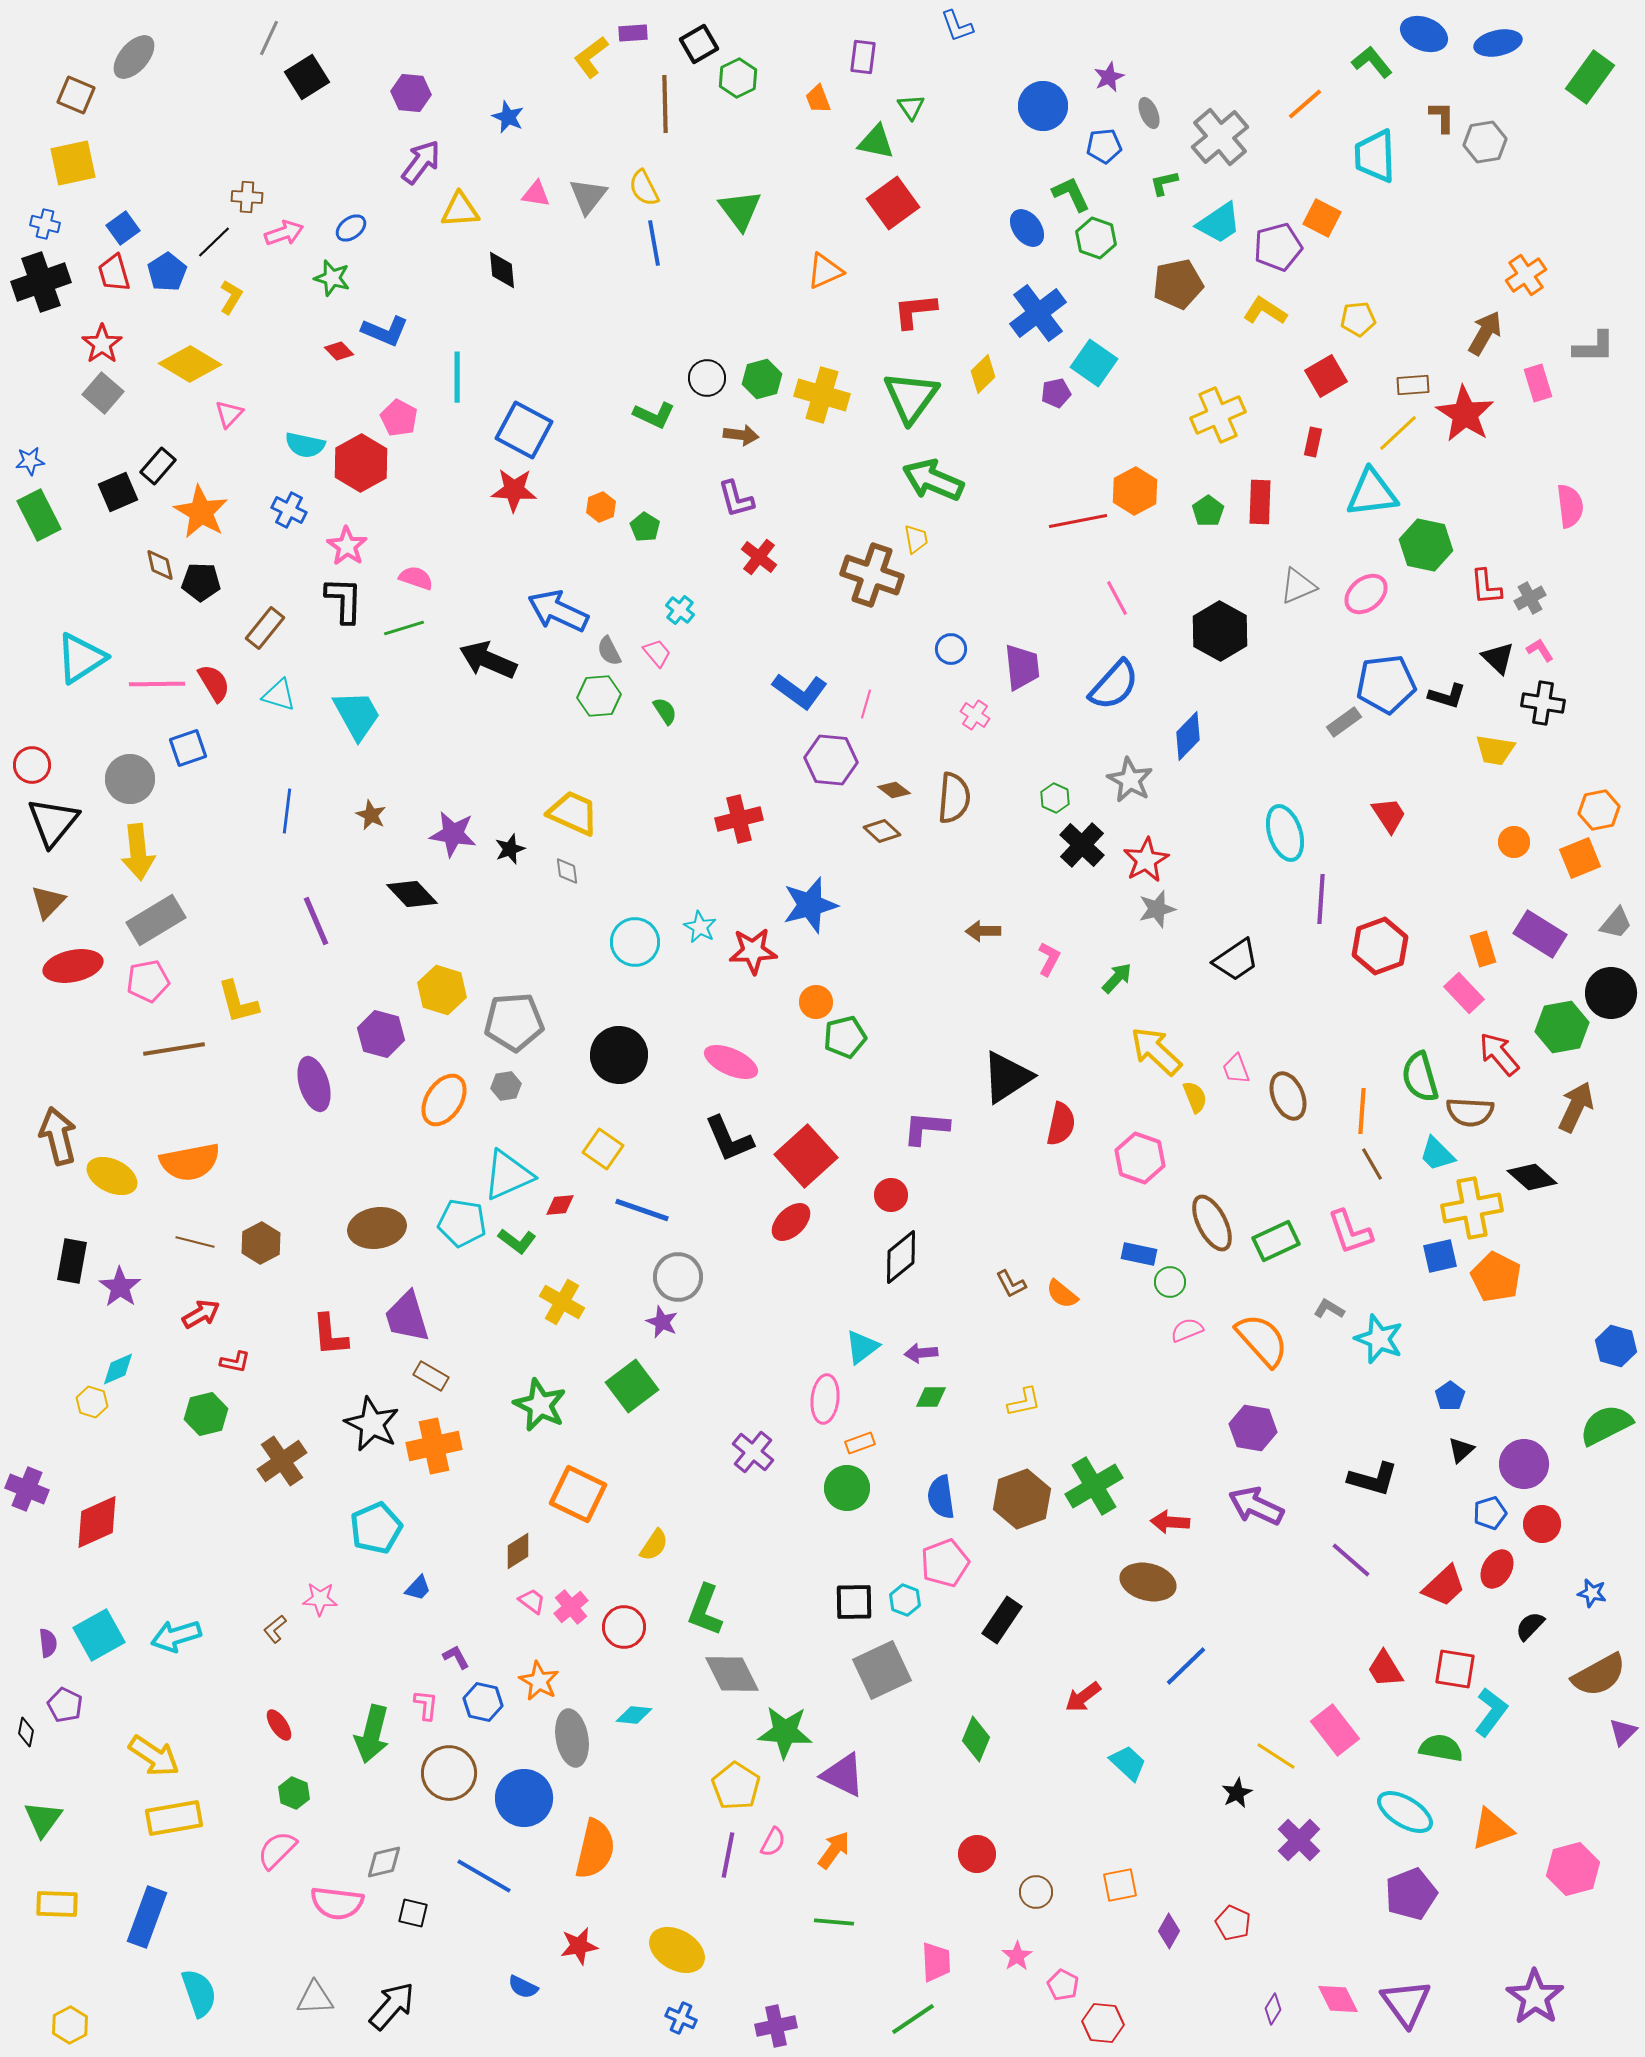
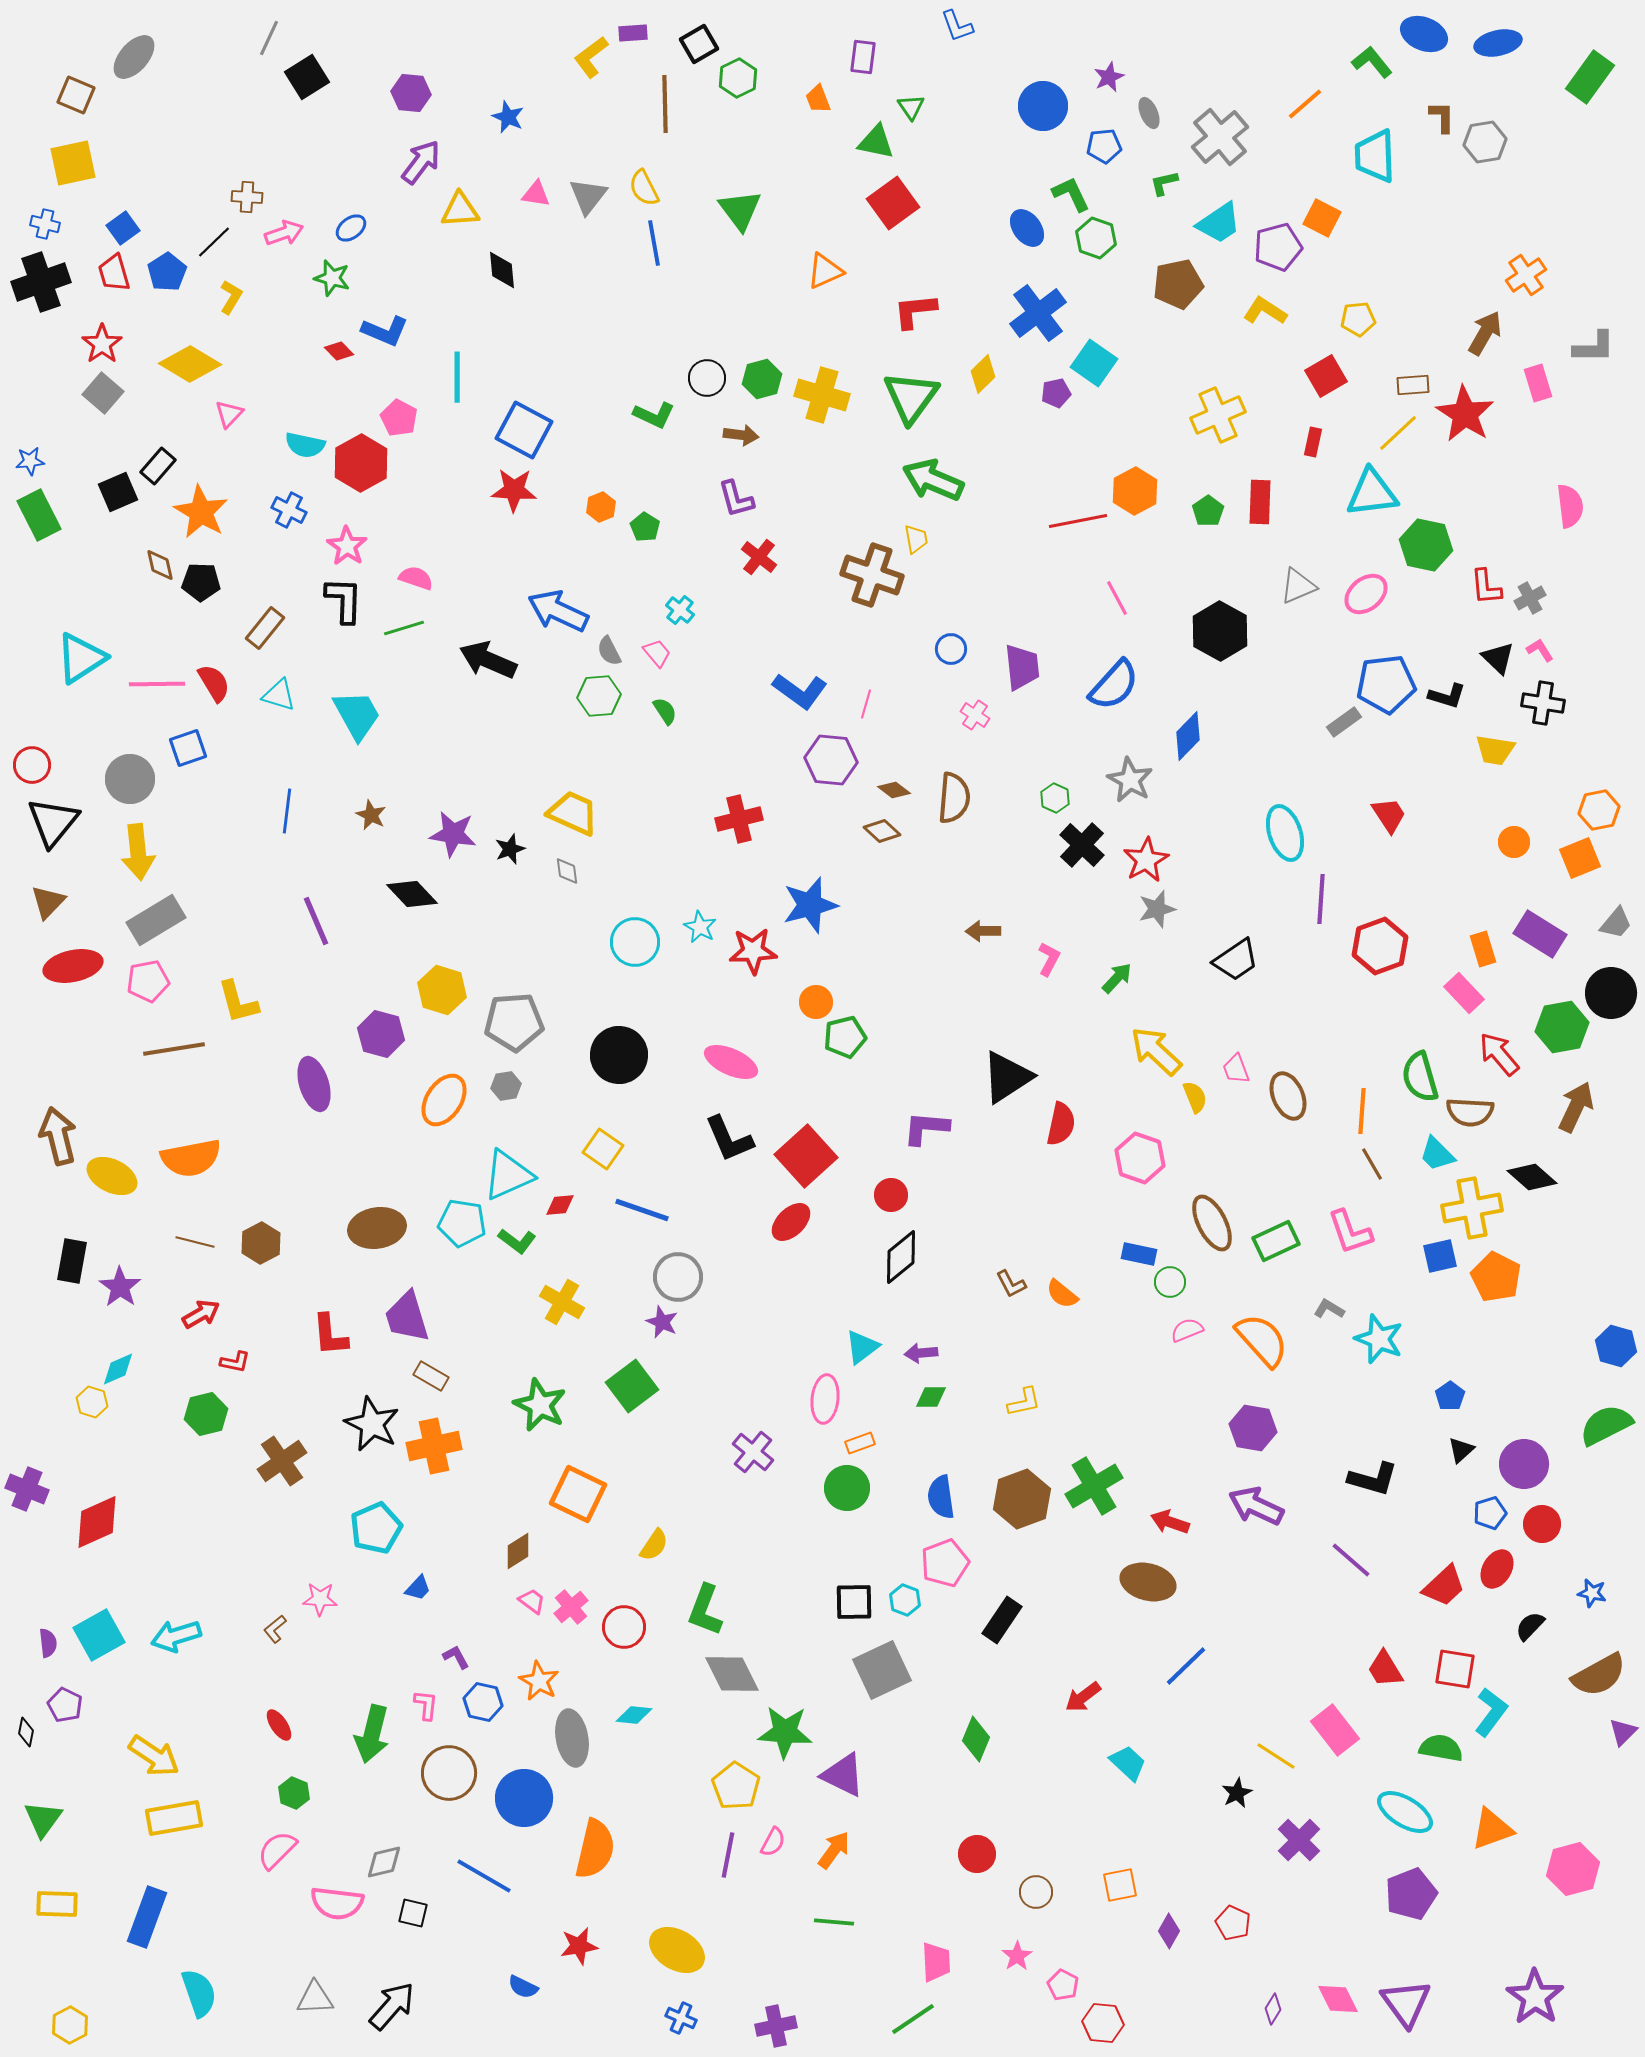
orange semicircle at (190, 1162): moved 1 px right, 4 px up
red arrow at (1170, 1522): rotated 15 degrees clockwise
